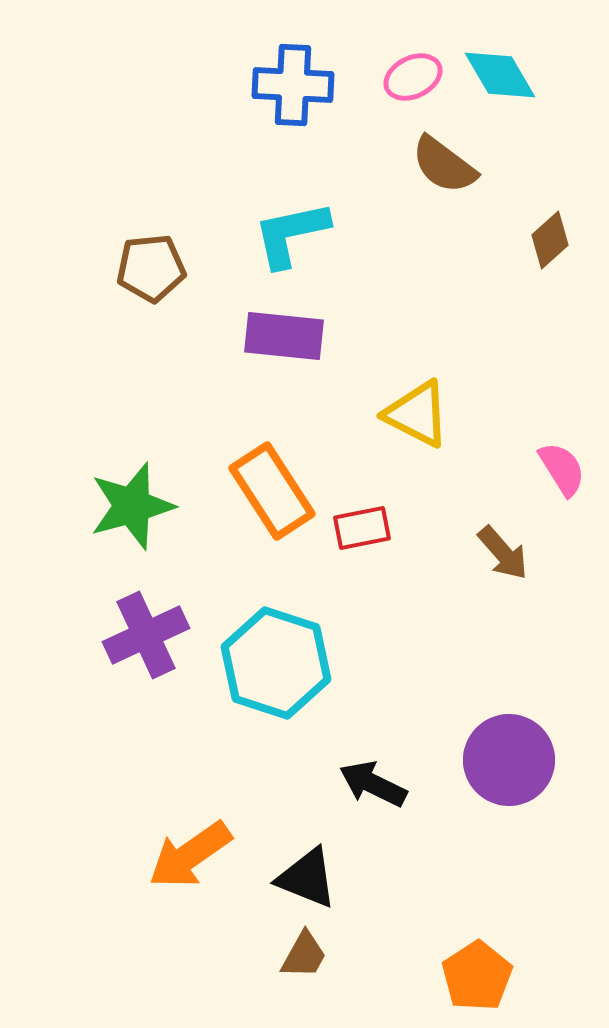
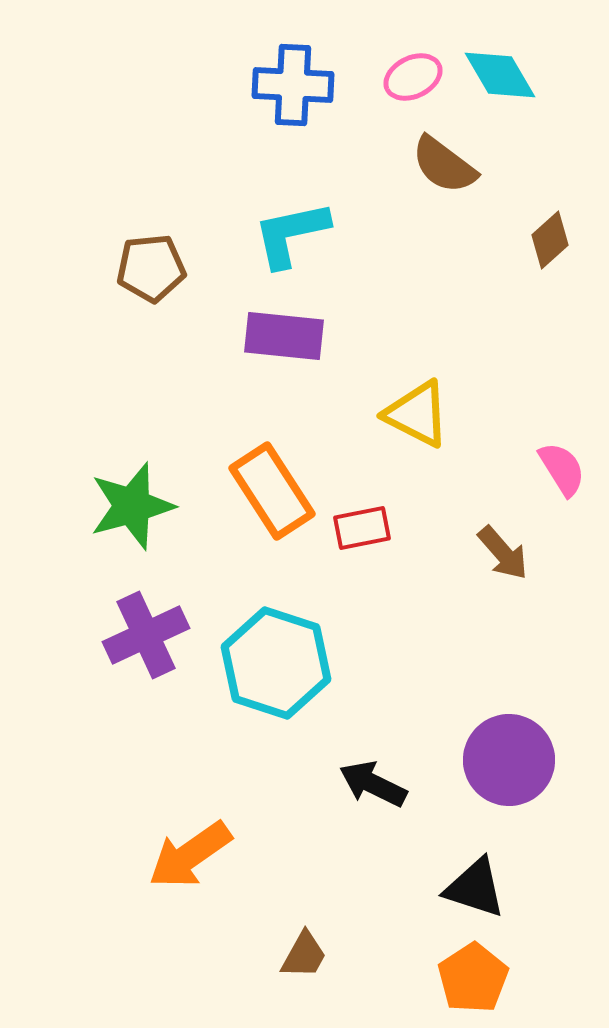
black triangle: moved 168 px right, 10 px down; rotated 4 degrees counterclockwise
orange pentagon: moved 4 px left, 2 px down
